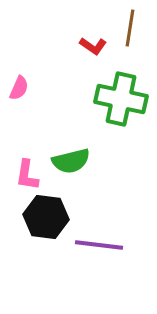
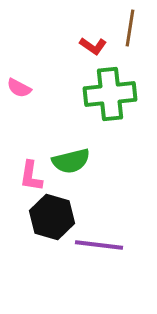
pink semicircle: rotated 95 degrees clockwise
green cross: moved 11 px left, 5 px up; rotated 18 degrees counterclockwise
pink L-shape: moved 4 px right, 1 px down
black hexagon: moved 6 px right; rotated 9 degrees clockwise
